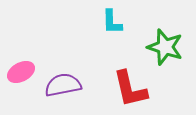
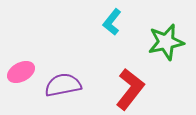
cyan L-shape: rotated 40 degrees clockwise
green star: moved 1 px right, 5 px up; rotated 30 degrees counterclockwise
red L-shape: rotated 129 degrees counterclockwise
